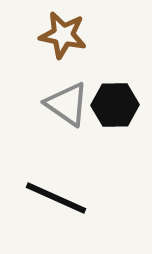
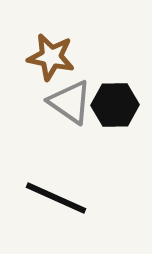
brown star: moved 12 px left, 22 px down
gray triangle: moved 3 px right, 2 px up
